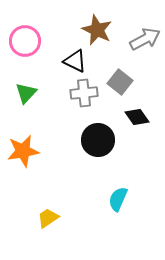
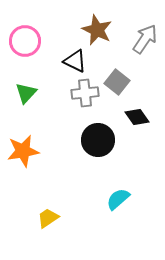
gray arrow: rotated 28 degrees counterclockwise
gray square: moved 3 px left
gray cross: moved 1 px right
cyan semicircle: rotated 25 degrees clockwise
